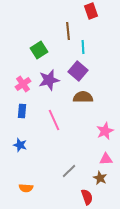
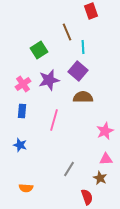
brown line: moved 1 px left, 1 px down; rotated 18 degrees counterclockwise
pink line: rotated 40 degrees clockwise
gray line: moved 2 px up; rotated 14 degrees counterclockwise
